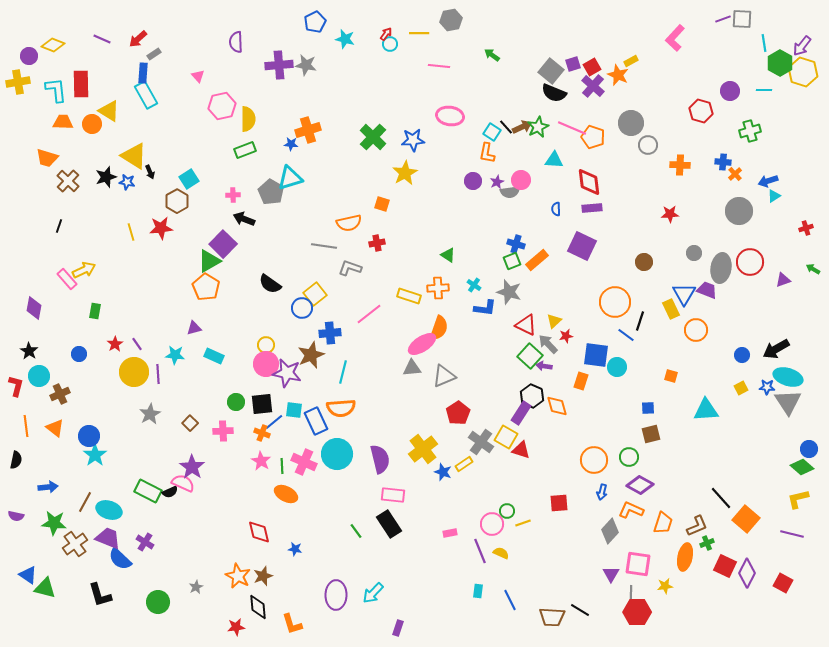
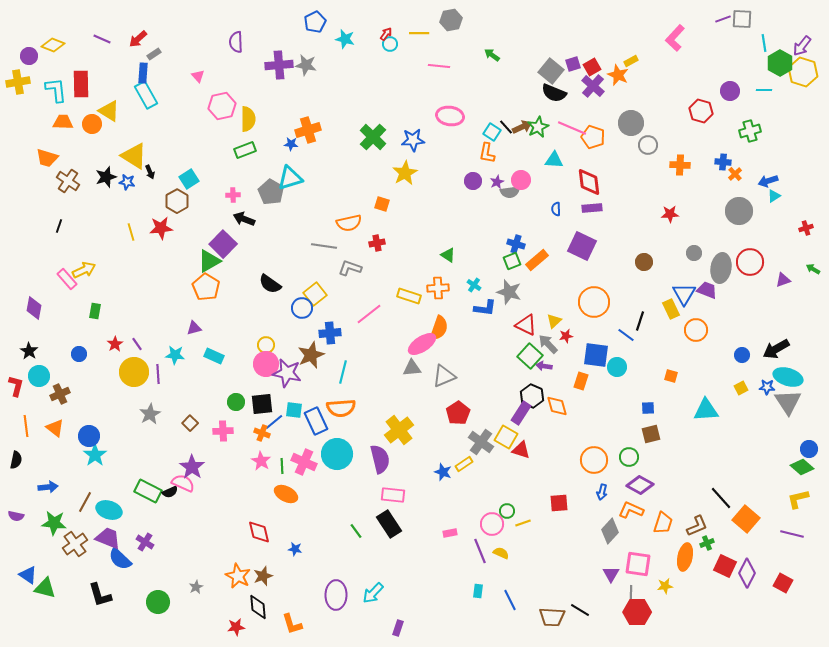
brown cross at (68, 181): rotated 10 degrees counterclockwise
orange circle at (615, 302): moved 21 px left
yellow cross at (423, 449): moved 24 px left, 19 px up
